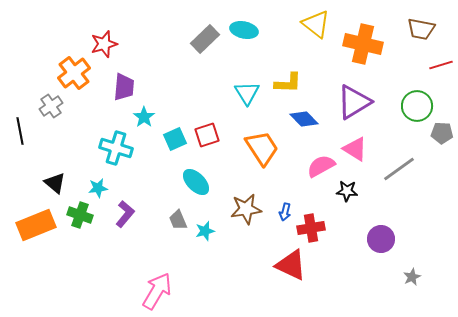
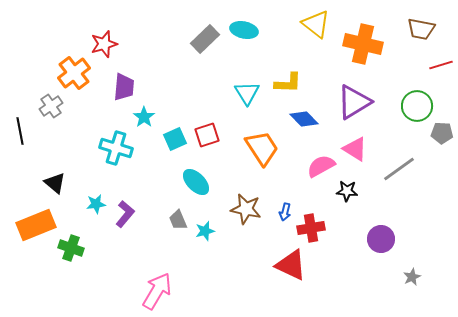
cyan star at (98, 188): moved 2 px left, 16 px down
brown star at (246, 209): rotated 20 degrees clockwise
green cross at (80, 215): moved 9 px left, 33 px down
